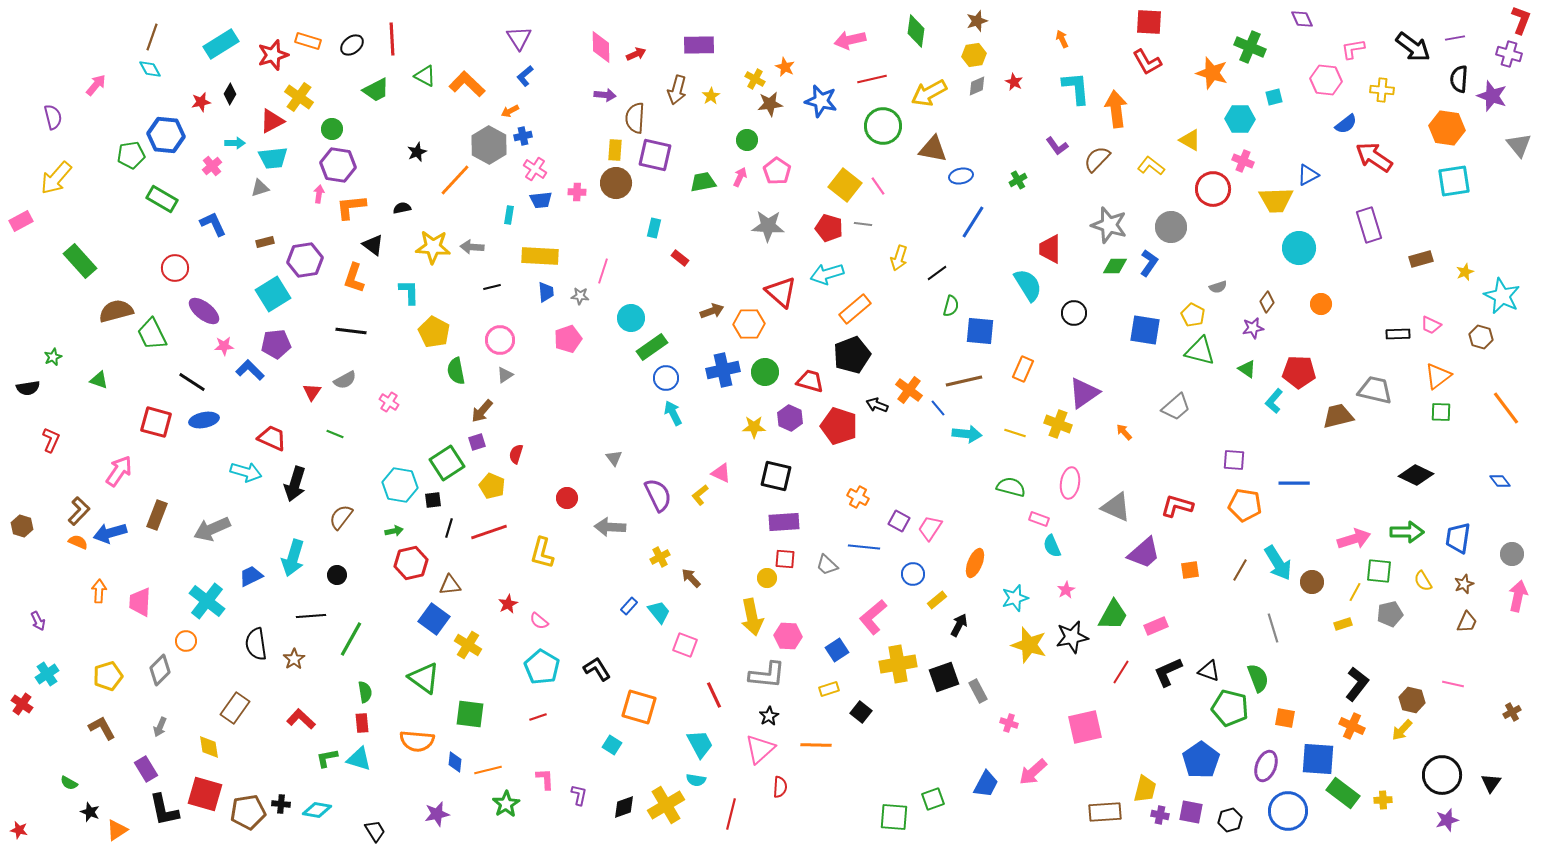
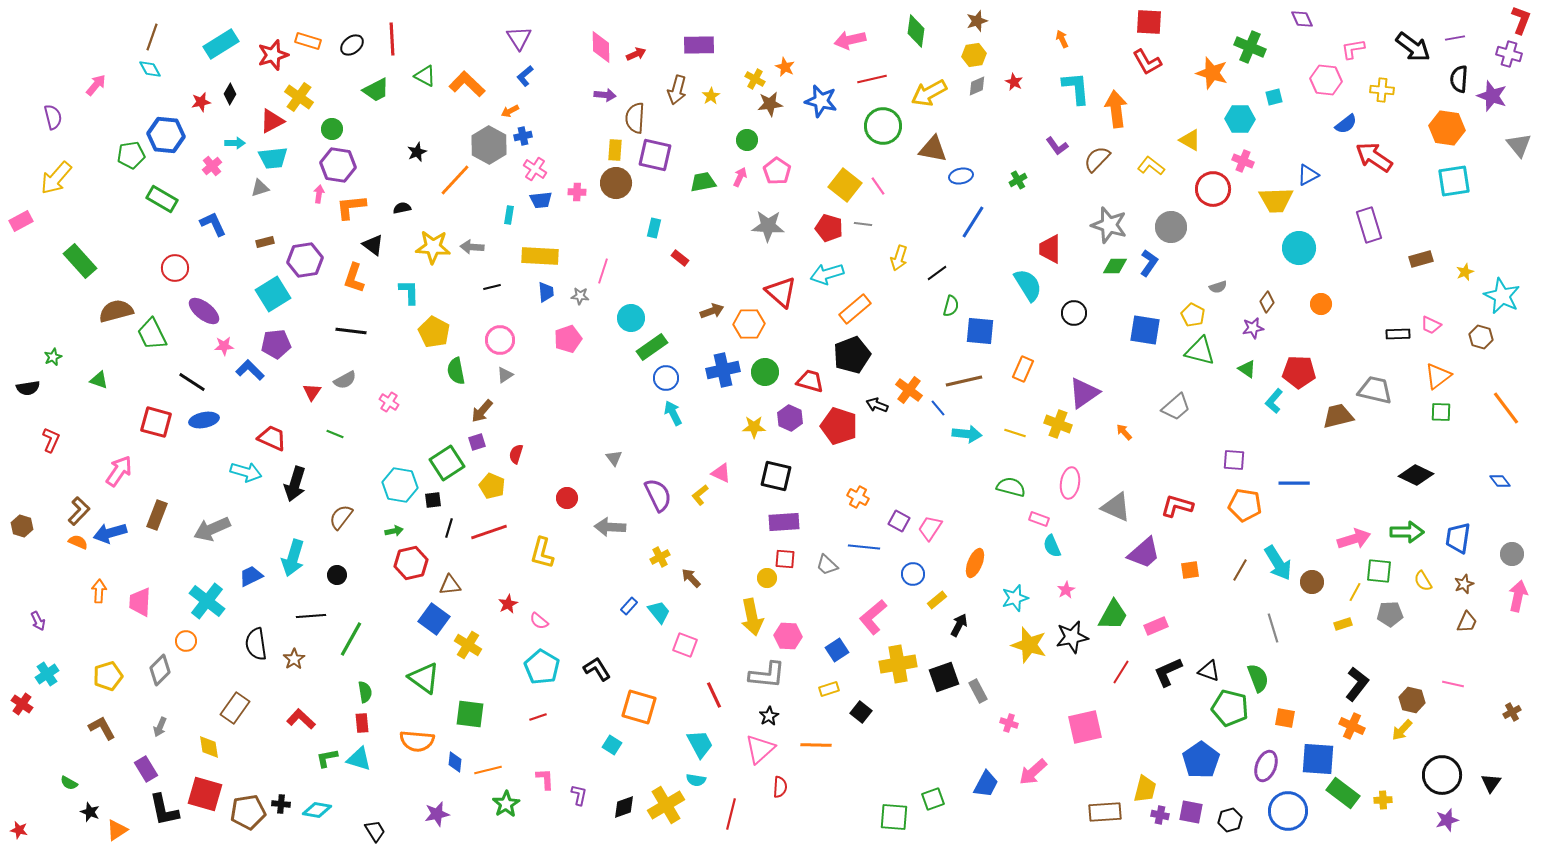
gray pentagon at (1390, 614): rotated 10 degrees clockwise
